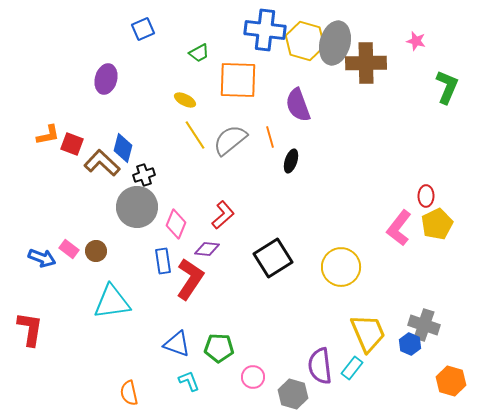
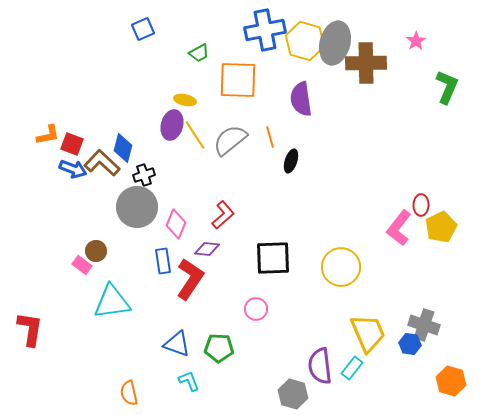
blue cross at (265, 30): rotated 18 degrees counterclockwise
pink star at (416, 41): rotated 24 degrees clockwise
purple ellipse at (106, 79): moved 66 px right, 46 px down
yellow ellipse at (185, 100): rotated 15 degrees counterclockwise
purple semicircle at (298, 105): moved 3 px right, 6 px up; rotated 12 degrees clockwise
red ellipse at (426, 196): moved 5 px left, 9 px down
yellow pentagon at (437, 224): moved 4 px right, 3 px down
pink rectangle at (69, 249): moved 13 px right, 16 px down
blue arrow at (42, 258): moved 31 px right, 89 px up
black square at (273, 258): rotated 30 degrees clockwise
blue hexagon at (410, 344): rotated 15 degrees counterclockwise
pink circle at (253, 377): moved 3 px right, 68 px up
